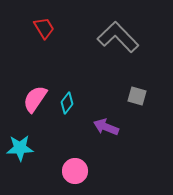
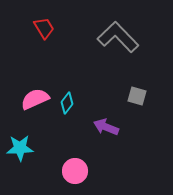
pink semicircle: rotated 32 degrees clockwise
